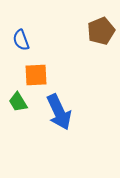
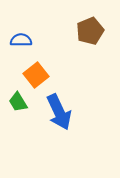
brown pentagon: moved 11 px left
blue semicircle: rotated 110 degrees clockwise
orange square: rotated 35 degrees counterclockwise
